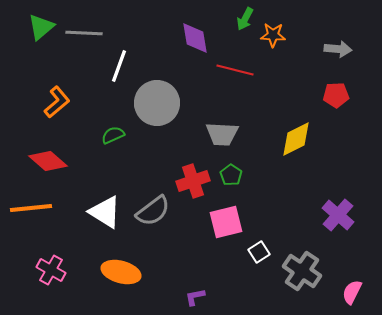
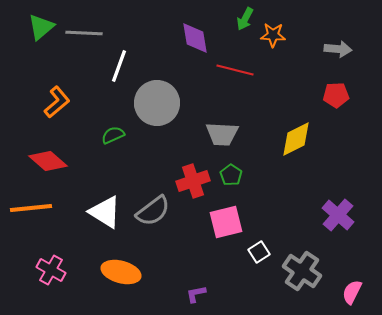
purple L-shape: moved 1 px right, 3 px up
